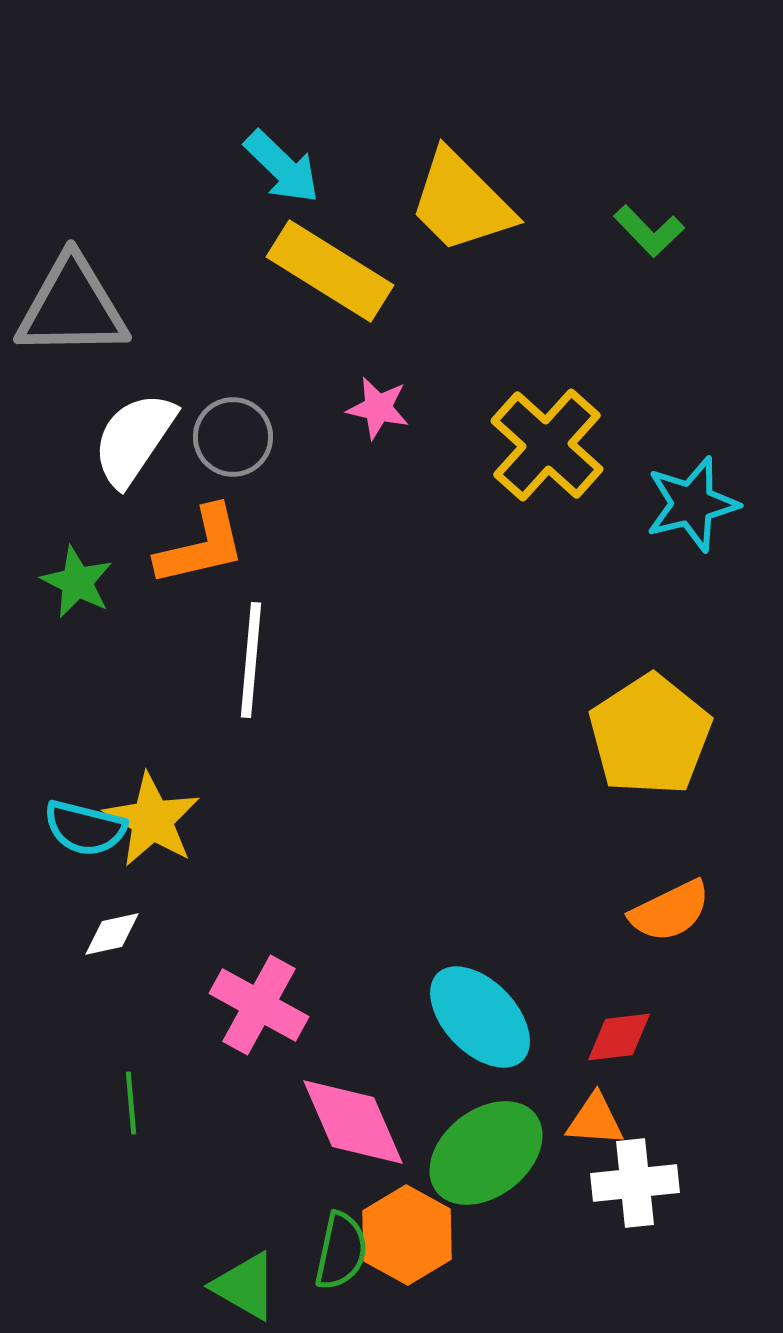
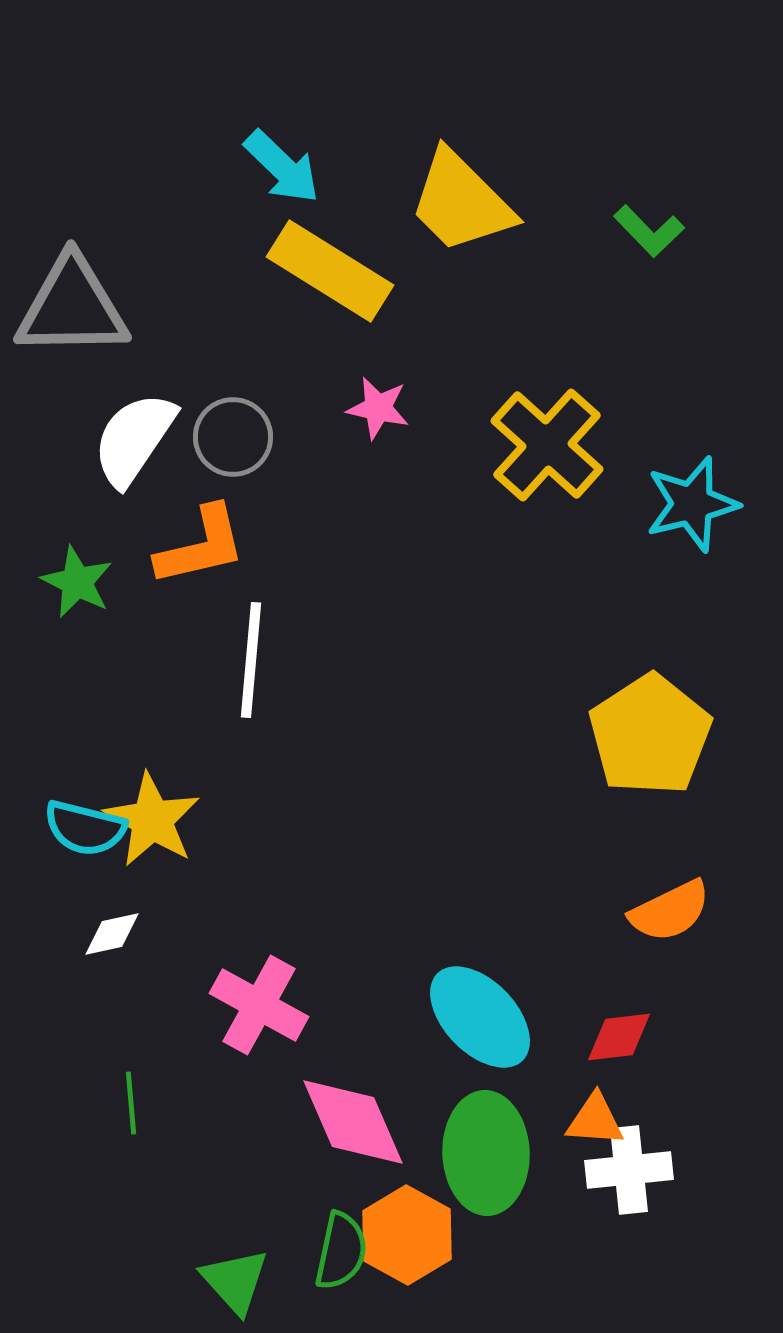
green ellipse: rotated 54 degrees counterclockwise
white cross: moved 6 px left, 13 px up
green triangle: moved 10 px left, 5 px up; rotated 18 degrees clockwise
